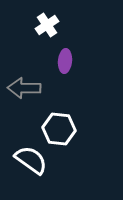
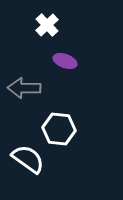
white cross: rotated 10 degrees counterclockwise
purple ellipse: rotated 75 degrees counterclockwise
white semicircle: moved 3 px left, 1 px up
